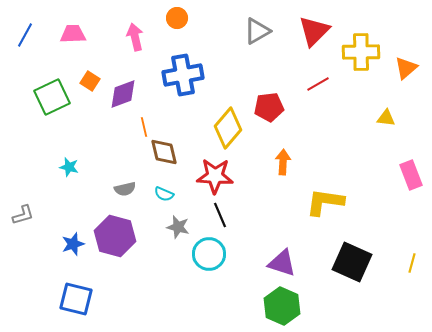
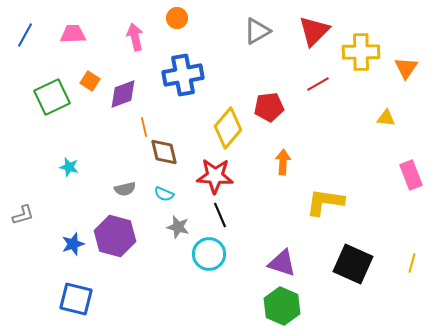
orange triangle: rotated 15 degrees counterclockwise
black square: moved 1 px right, 2 px down
